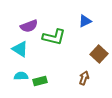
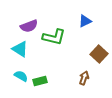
cyan semicircle: rotated 32 degrees clockwise
